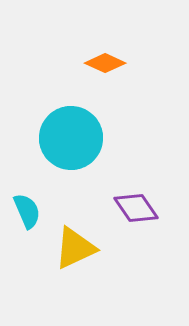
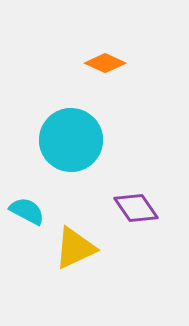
cyan circle: moved 2 px down
cyan semicircle: rotated 39 degrees counterclockwise
